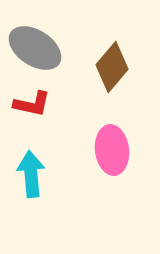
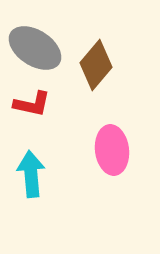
brown diamond: moved 16 px left, 2 px up
